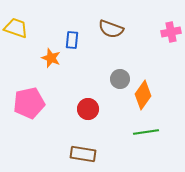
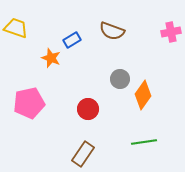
brown semicircle: moved 1 px right, 2 px down
blue rectangle: rotated 54 degrees clockwise
green line: moved 2 px left, 10 px down
brown rectangle: rotated 65 degrees counterclockwise
